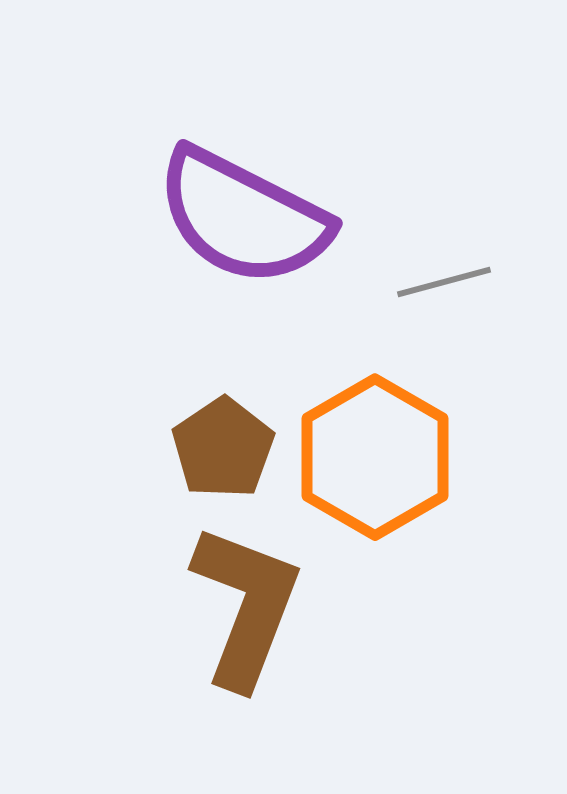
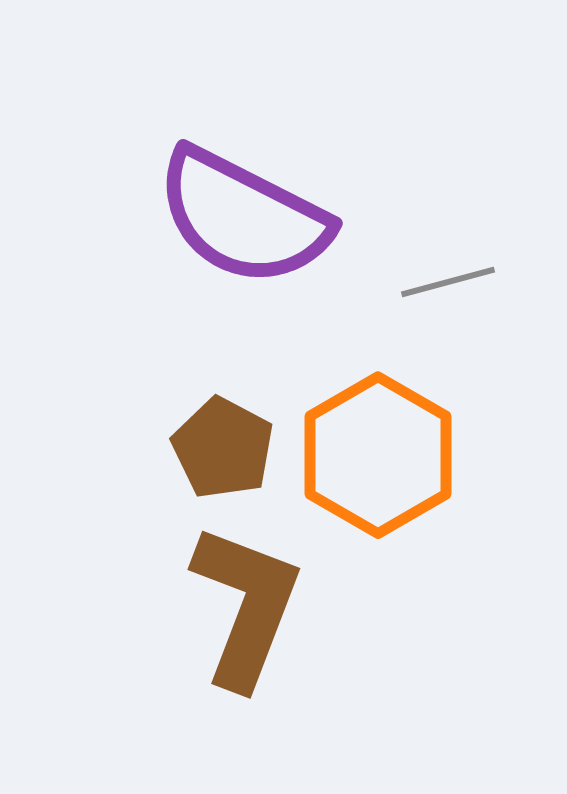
gray line: moved 4 px right
brown pentagon: rotated 10 degrees counterclockwise
orange hexagon: moved 3 px right, 2 px up
